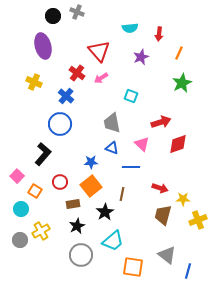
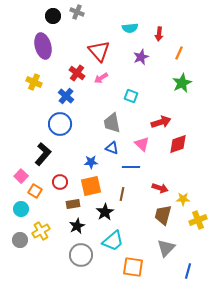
pink square at (17, 176): moved 4 px right
orange square at (91, 186): rotated 25 degrees clockwise
gray triangle at (167, 255): moved 1 px left, 7 px up; rotated 36 degrees clockwise
